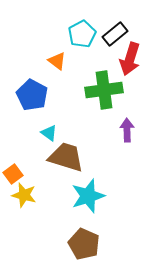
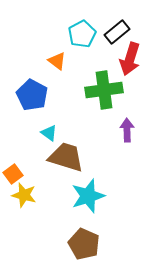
black rectangle: moved 2 px right, 2 px up
